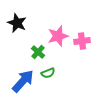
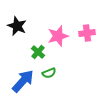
black star: moved 3 px down
pink cross: moved 5 px right, 8 px up
green semicircle: moved 1 px right
